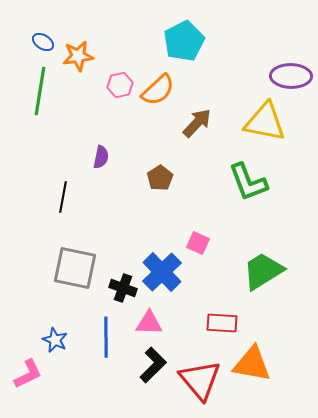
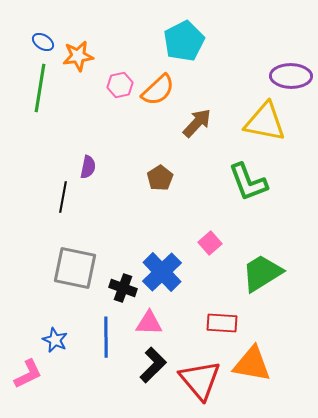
green line: moved 3 px up
purple semicircle: moved 13 px left, 10 px down
pink square: moved 12 px right; rotated 25 degrees clockwise
green trapezoid: moved 1 px left, 2 px down
